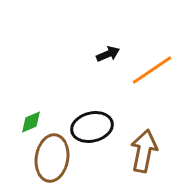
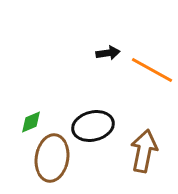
black arrow: moved 1 px up; rotated 15 degrees clockwise
orange line: rotated 63 degrees clockwise
black ellipse: moved 1 px right, 1 px up
